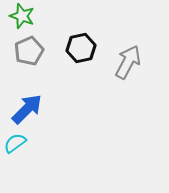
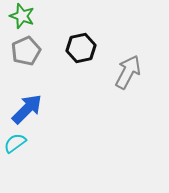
gray pentagon: moved 3 px left
gray arrow: moved 10 px down
